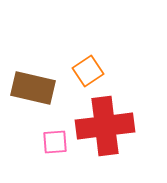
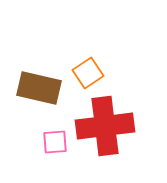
orange square: moved 2 px down
brown rectangle: moved 6 px right
